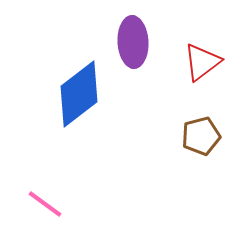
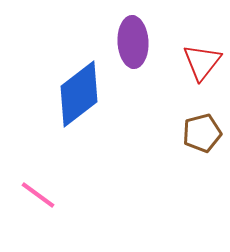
red triangle: rotated 15 degrees counterclockwise
brown pentagon: moved 1 px right, 3 px up
pink line: moved 7 px left, 9 px up
